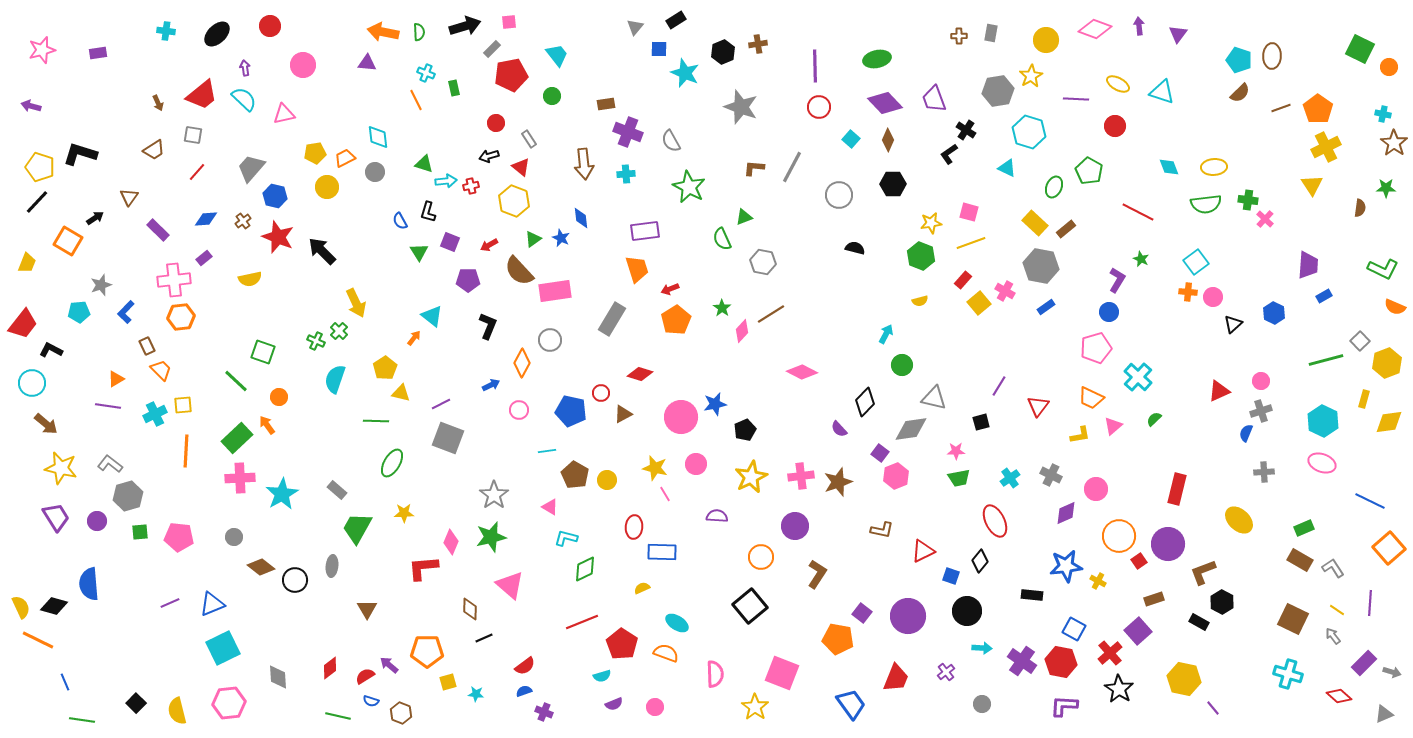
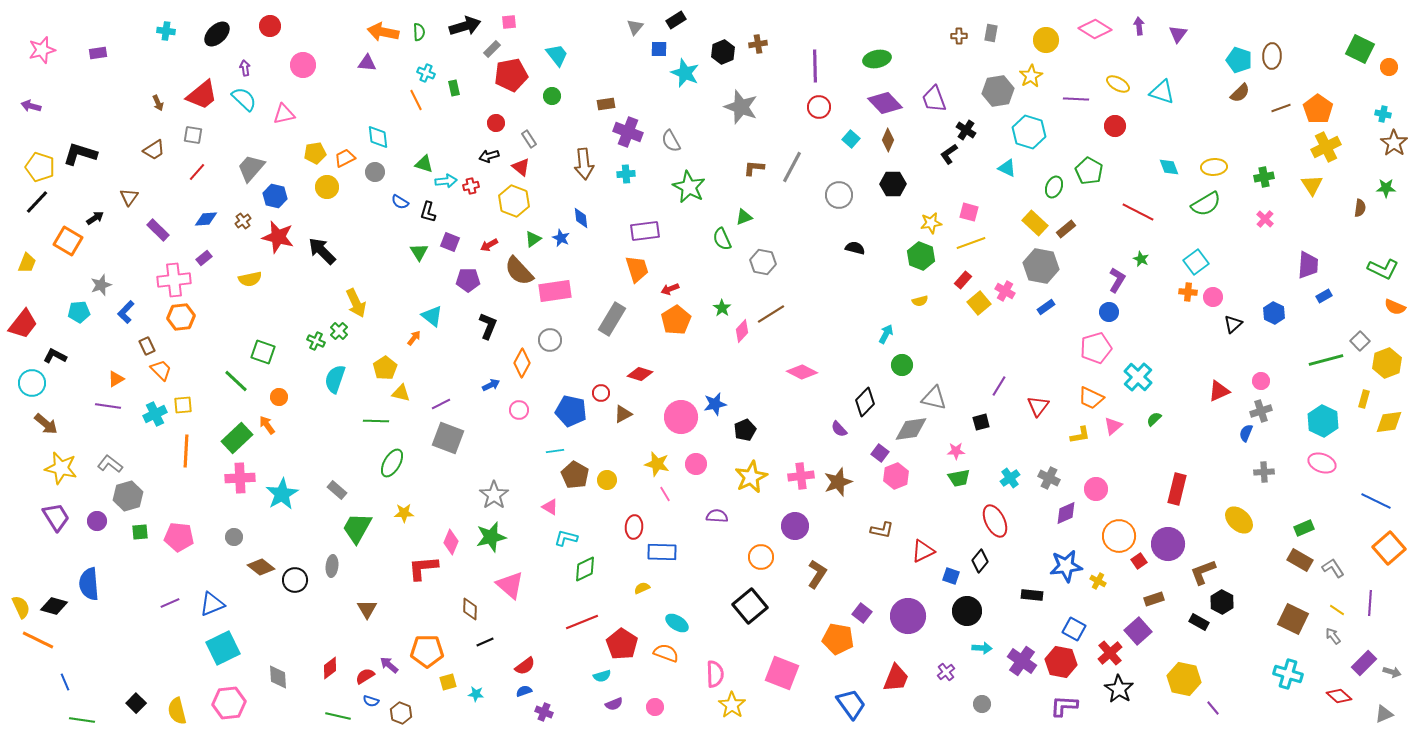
pink diamond at (1095, 29): rotated 12 degrees clockwise
green cross at (1248, 200): moved 16 px right, 23 px up; rotated 18 degrees counterclockwise
green semicircle at (1206, 204): rotated 24 degrees counterclockwise
blue semicircle at (400, 221): moved 19 px up; rotated 30 degrees counterclockwise
red star at (278, 237): rotated 8 degrees counterclockwise
black L-shape at (51, 350): moved 4 px right, 6 px down
cyan line at (547, 451): moved 8 px right
yellow star at (655, 468): moved 2 px right, 4 px up
gray cross at (1051, 475): moved 2 px left, 3 px down
blue line at (1370, 501): moved 6 px right
black line at (484, 638): moved 1 px right, 4 px down
yellow star at (755, 707): moved 23 px left, 2 px up
